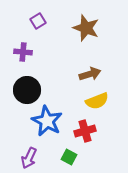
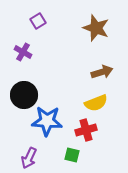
brown star: moved 10 px right
purple cross: rotated 24 degrees clockwise
brown arrow: moved 12 px right, 2 px up
black circle: moved 3 px left, 5 px down
yellow semicircle: moved 1 px left, 2 px down
blue star: rotated 24 degrees counterclockwise
red cross: moved 1 px right, 1 px up
green square: moved 3 px right, 2 px up; rotated 14 degrees counterclockwise
